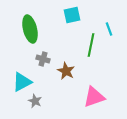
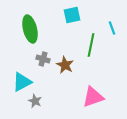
cyan line: moved 3 px right, 1 px up
brown star: moved 1 px left, 6 px up
pink triangle: moved 1 px left
